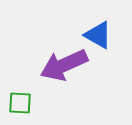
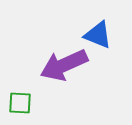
blue triangle: rotated 8 degrees counterclockwise
